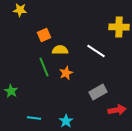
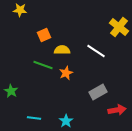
yellow cross: rotated 36 degrees clockwise
yellow semicircle: moved 2 px right
green line: moved 1 px left, 2 px up; rotated 48 degrees counterclockwise
